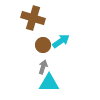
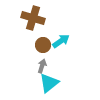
gray arrow: moved 1 px left, 1 px up
cyan triangle: rotated 40 degrees counterclockwise
